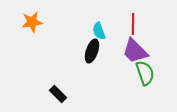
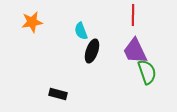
red line: moved 9 px up
cyan semicircle: moved 18 px left
purple trapezoid: rotated 20 degrees clockwise
green semicircle: moved 2 px right, 1 px up
black rectangle: rotated 30 degrees counterclockwise
